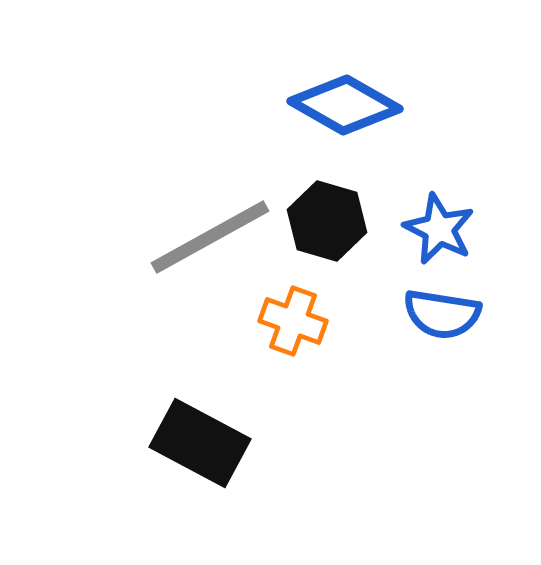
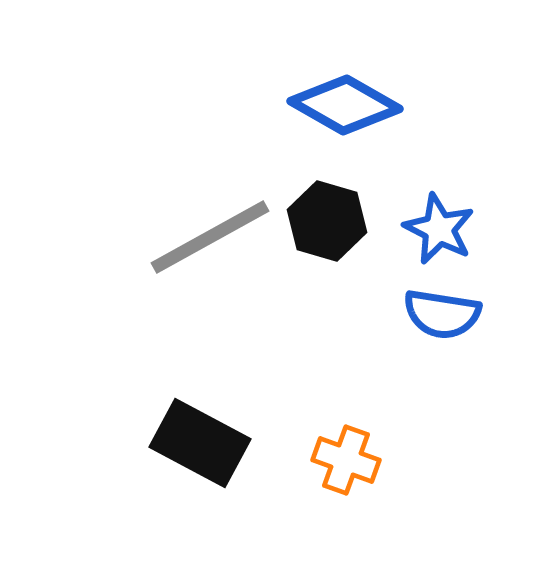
orange cross: moved 53 px right, 139 px down
